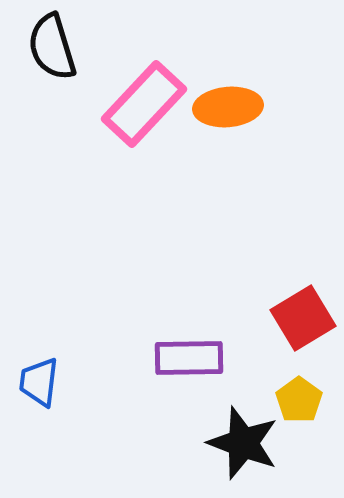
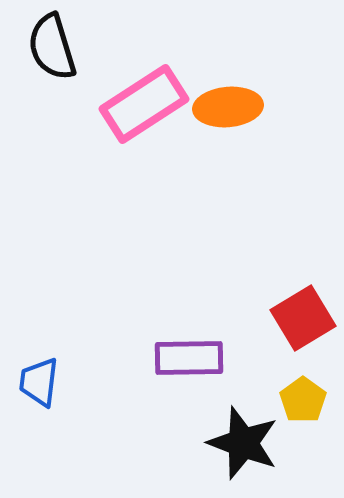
pink rectangle: rotated 14 degrees clockwise
yellow pentagon: moved 4 px right
